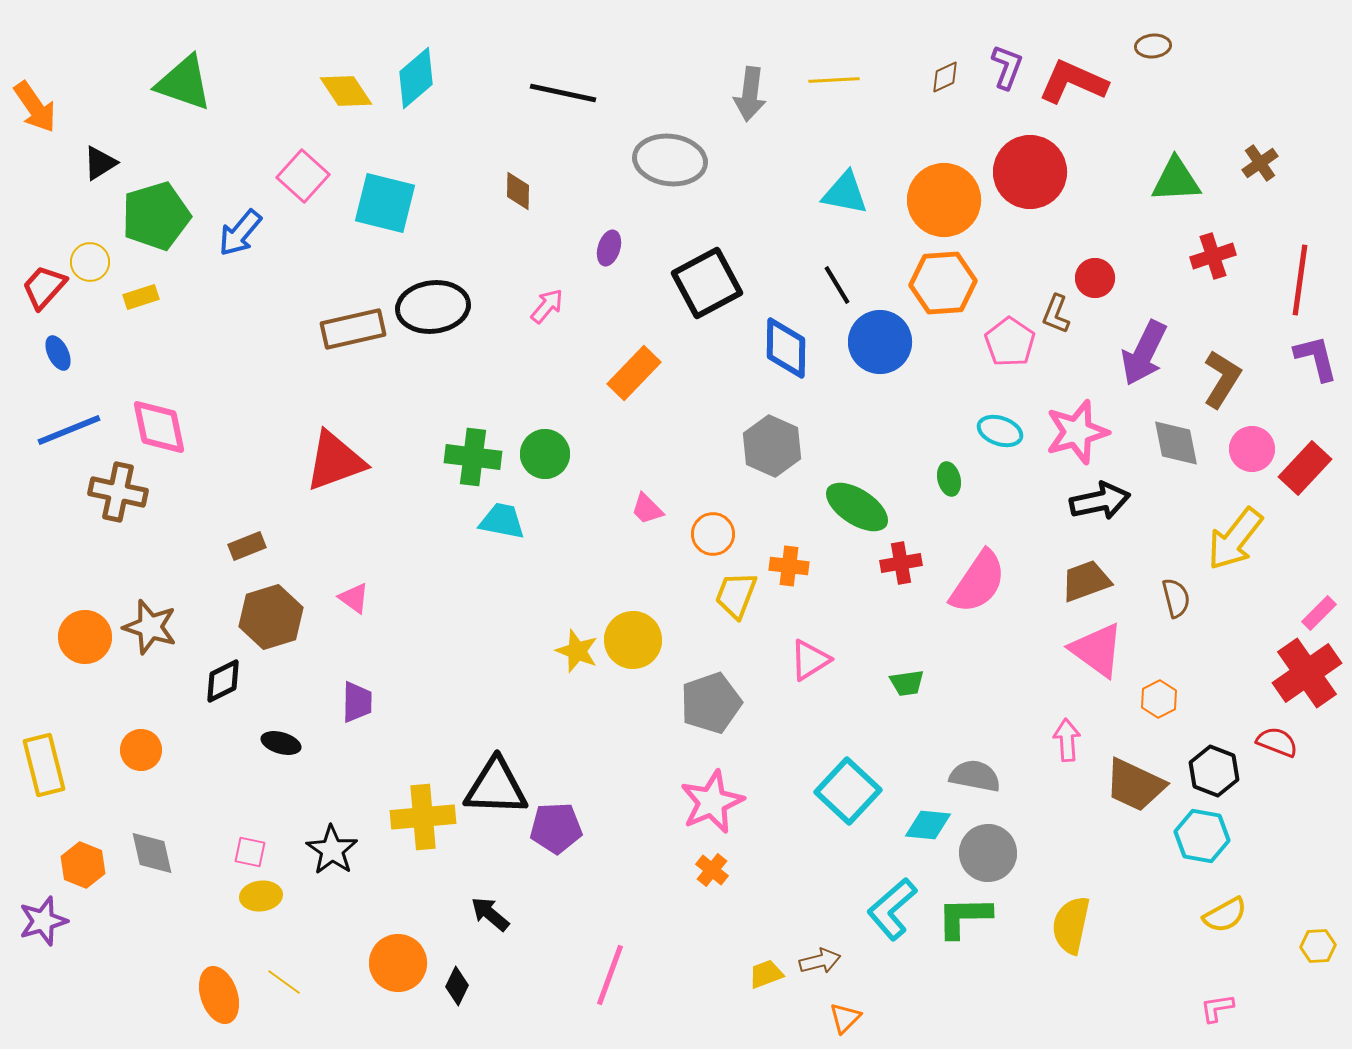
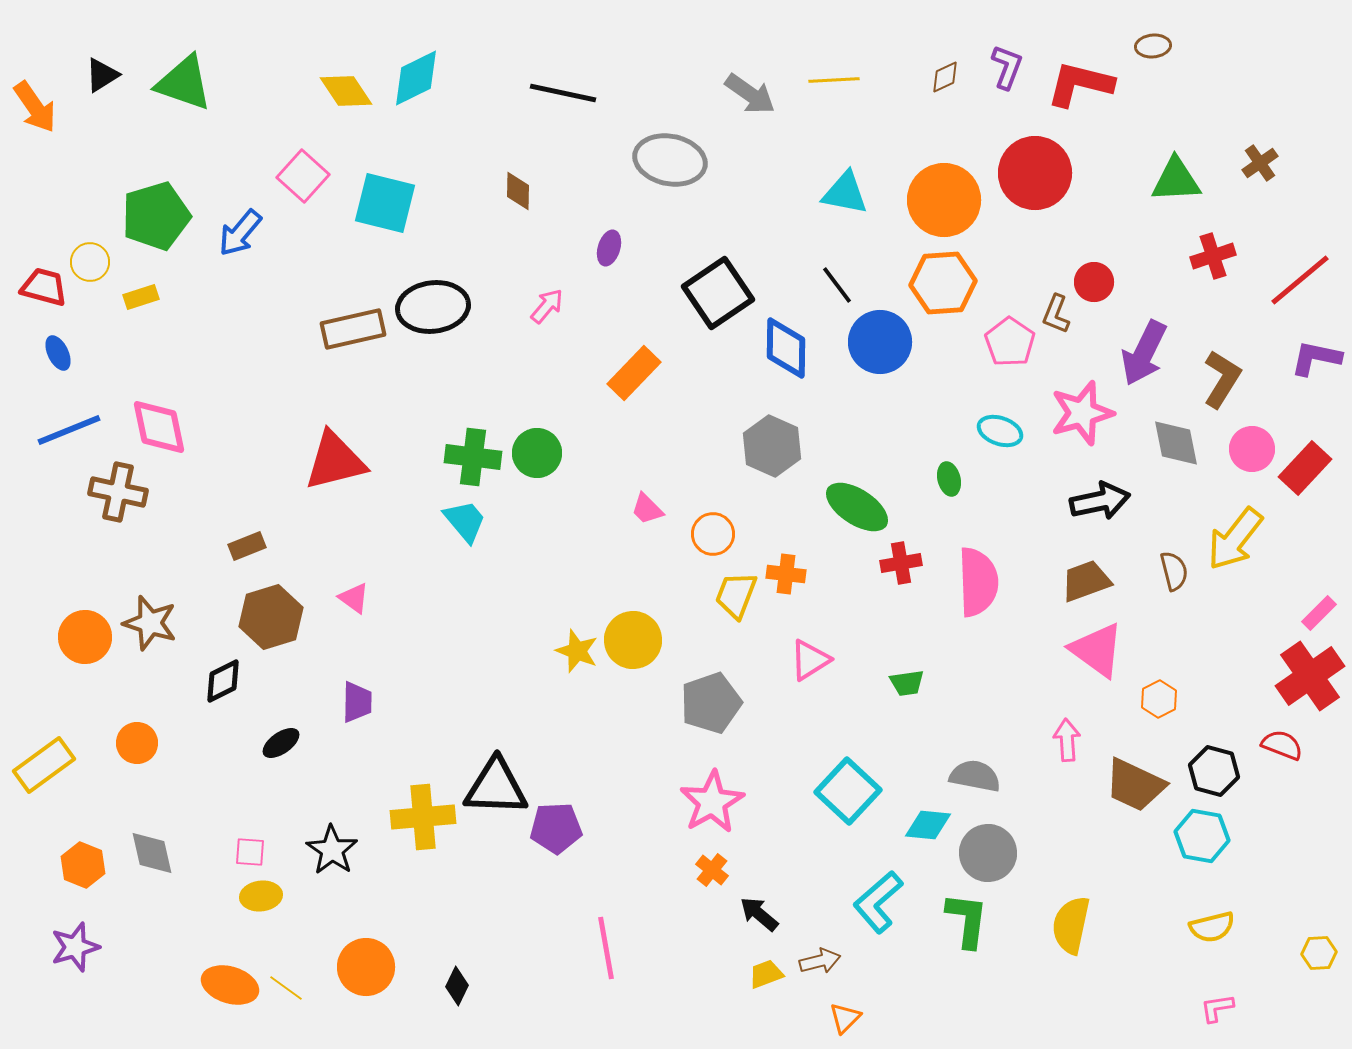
cyan diamond at (416, 78): rotated 14 degrees clockwise
red L-shape at (1073, 82): moved 7 px right, 2 px down; rotated 10 degrees counterclockwise
gray arrow at (750, 94): rotated 62 degrees counterclockwise
gray ellipse at (670, 160): rotated 4 degrees clockwise
black triangle at (100, 163): moved 2 px right, 88 px up
red circle at (1030, 172): moved 5 px right, 1 px down
red circle at (1095, 278): moved 1 px left, 4 px down
red line at (1300, 280): rotated 42 degrees clockwise
black square at (707, 283): moved 11 px right, 10 px down; rotated 6 degrees counterclockwise
black line at (837, 285): rotated 6 degrees counterclockwise
red trapezoid at (44, 287): rotated 63 degrees clockwise
purple L-shape at (1316, 358): rotated 64 degrees counterclockwise
pink star at (1077, 432): moved 5 px right, 19 px up
green circle at (545, 454): moved 8 px left, 1 px up
red triangle at (335, 461): rotated 6 degrees clockwise
cyan trapezoid at (502, 521): moved 37 px left; rotated 39 degrees clockwise
orange cross at (789, 566): moved 3 px left, 8 px down
pink semicircle at (978, 582): rotated 36 degrees counterclockwise
brown semicircle at (1176, 598): moved 2 px left, 27 px up
brown star at (150, 627): moved 4 px up
red cross at (1307, 673): moved 3 px right, 3 px down
red semicircle at (1277, 742): moved 5 px right, 3 px down
black ellipse at (281, 743): rotated 51 degrees counterclockwise
orange circle at (141, 750): moved 4 px left, 7 px up
yellow rectangle at (44, 765): rotated 68 degrees clockwise
black hexagon at (1214, 771): rotated 6 degrees counterclockwise
pink star at (712, 802): rotated 6 degrees counterclockwise
pink square at (250, 852): rotated 8 degrees counterclockwise
cyan L-shape at (892, 909): moved 14 px left, 7 px up
black arrow at (490, 914): moved 269 px right
yellow semicircle at (1225, 915): moved 13 px left, 12 px down; rotated 15 degrees clockwise
green L-shape at (964, 917): moved 3 px right, 3 px down; rotated 98 degrees clockwise
purple star at (43, 921): moved 32 px right, 26 px down
yellow hexagon at (1318, 946): moved 1 px right, 7 px down
orange circle at (398, 963): moved 32 px left, 4 px down
pink line at (610, 975): moved 4 px left, 27 px up; rotated 30 degrees counterclockwise
yellow line at (284, 982): moved 2 px right, 6 px down
orange ellipse at (219, 995): moved 11 px right, 10 px up; rotated 54 degrees counterclockwise
